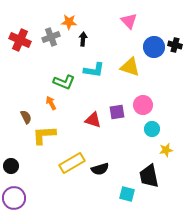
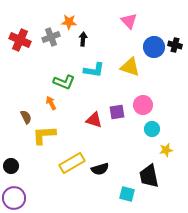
red triangle: moved 1 px right
